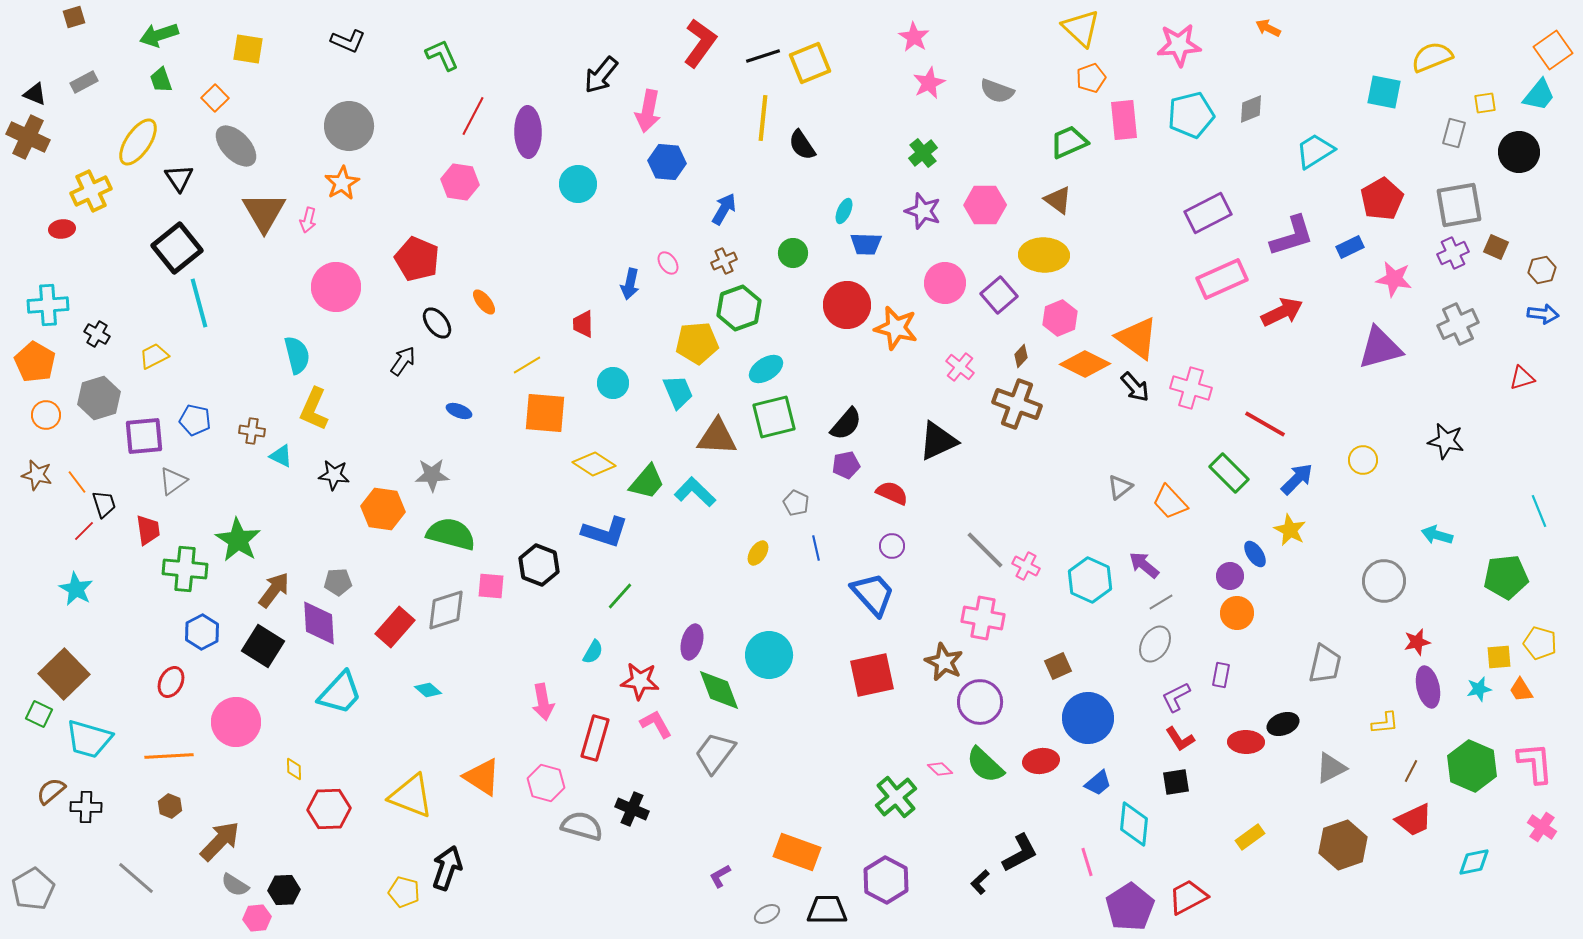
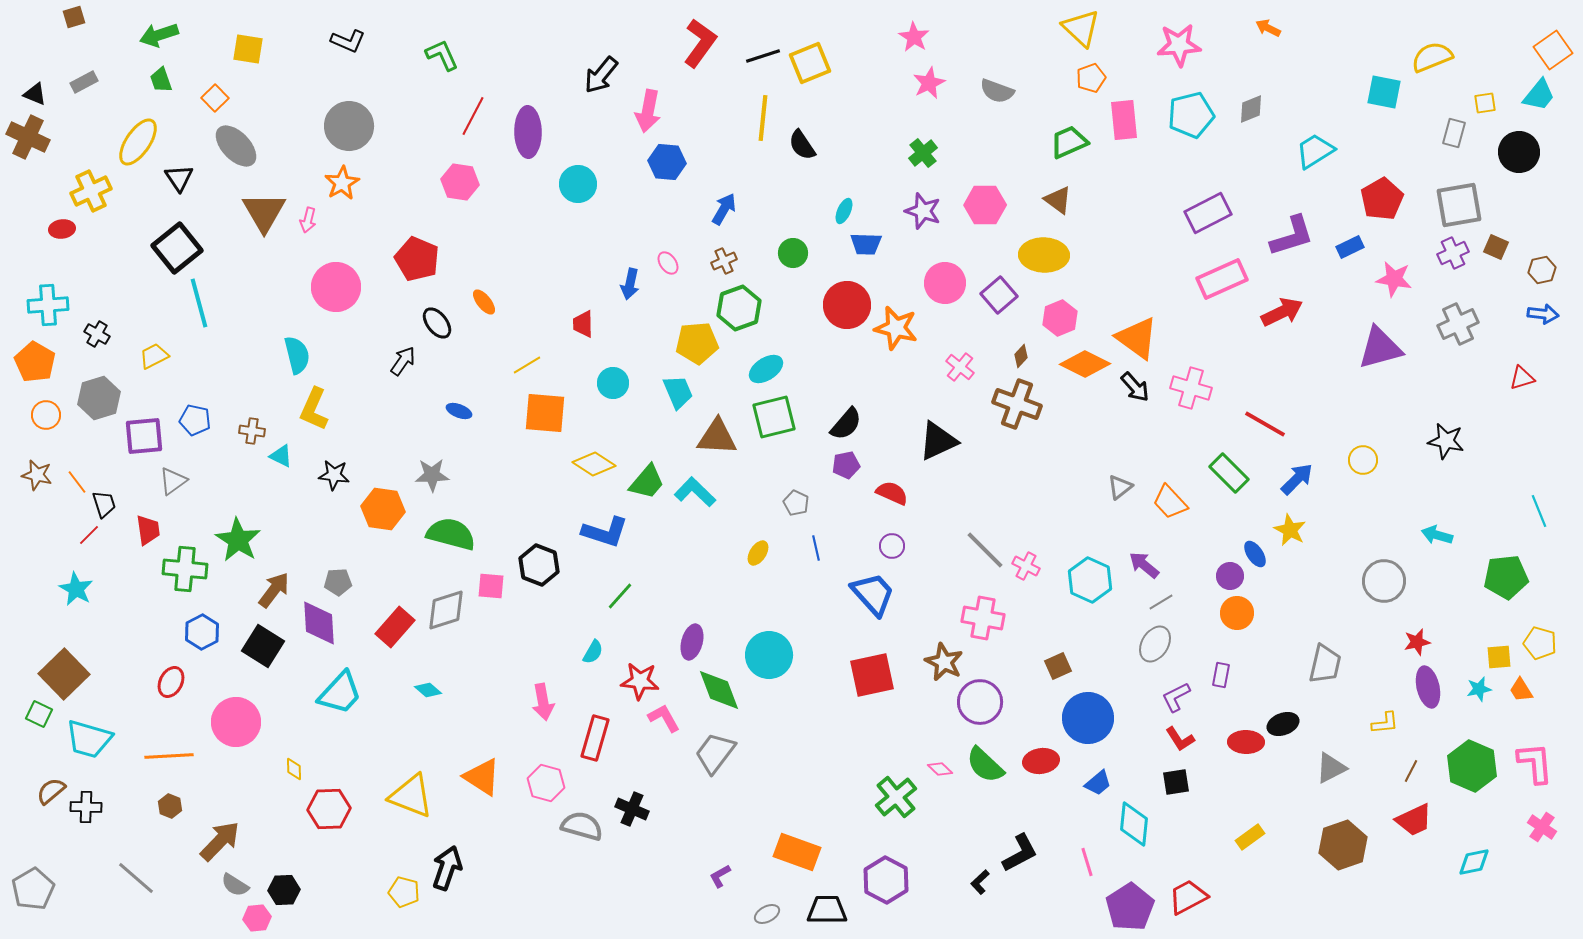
red line at (84, 531): moved 5 px right, 4 px down
pink L-shape at (656, 724): moved 8 px right, 6 px up
